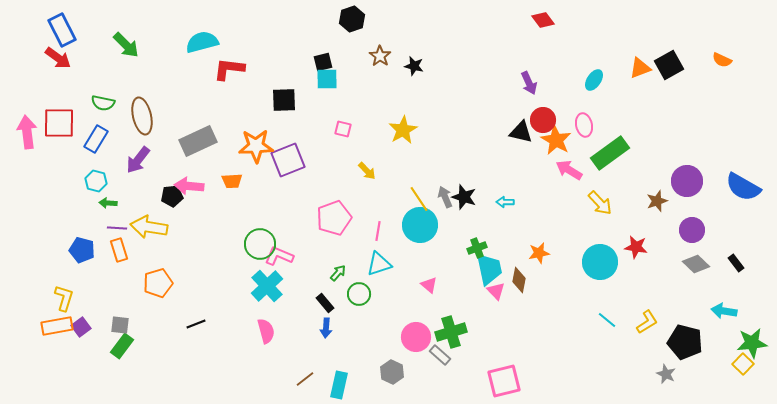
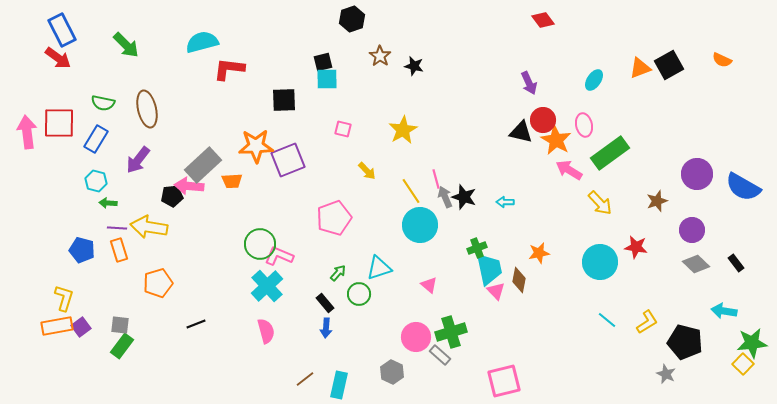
brown ellipse at (142, 116): moved 5 px right, 7 px up
gray rectangle at (198, 141): moved 5 px right, 24 px down; rotated 18 degrees counterclockwise
purple circle at (687, 181): moved 10 px right, 7 px up
yellow line at (419, 199): moved 8 px left, 8 px up
pink line at (378, 231): moved 58 px right, 52 px up; rotated 24 degrees counterclockwise
cyan triangle at (379, 264): moved 4 px down
